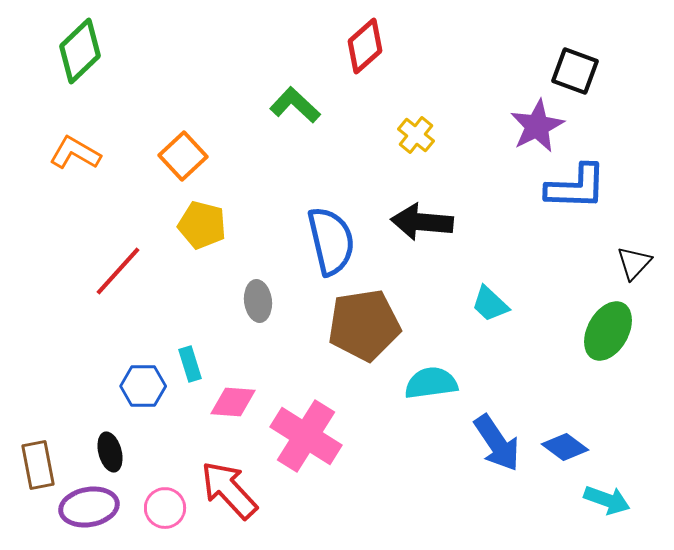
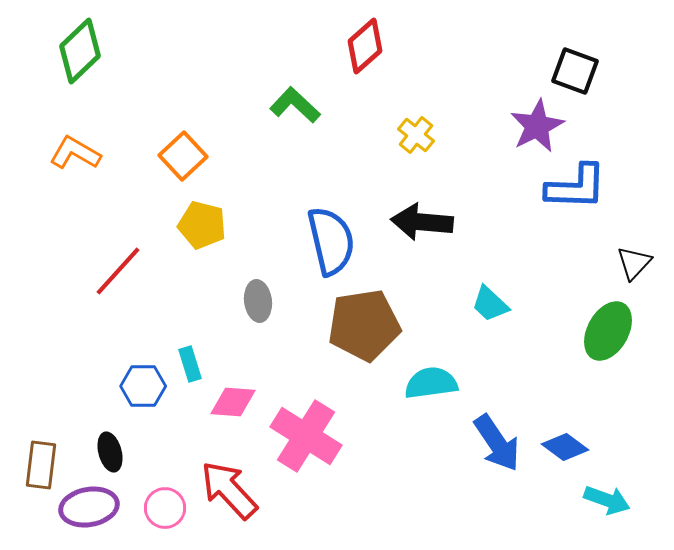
brown rectangle: moved 3 px right; rotated 18 degrees clockwise
